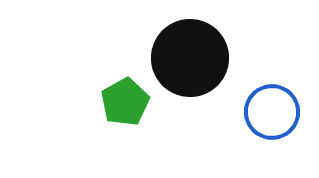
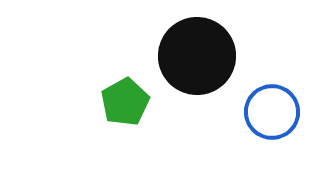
black circle: moved 7 px right, 2 px up
